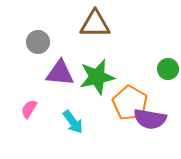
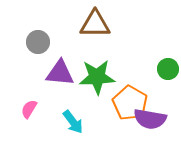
green star: rotated 9 degrees clockwise
